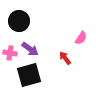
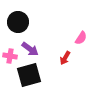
black circle: moved 1 px left, 1 px down
pink cross: moved 3 px down
red arrow: rotated 112 degrees counterclockwise
